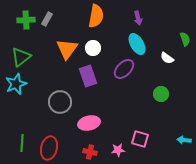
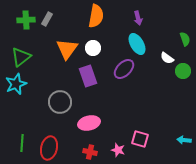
green circle: moved 22 px right, 23 px up
pink star: rotated 24 degrees clockwise
